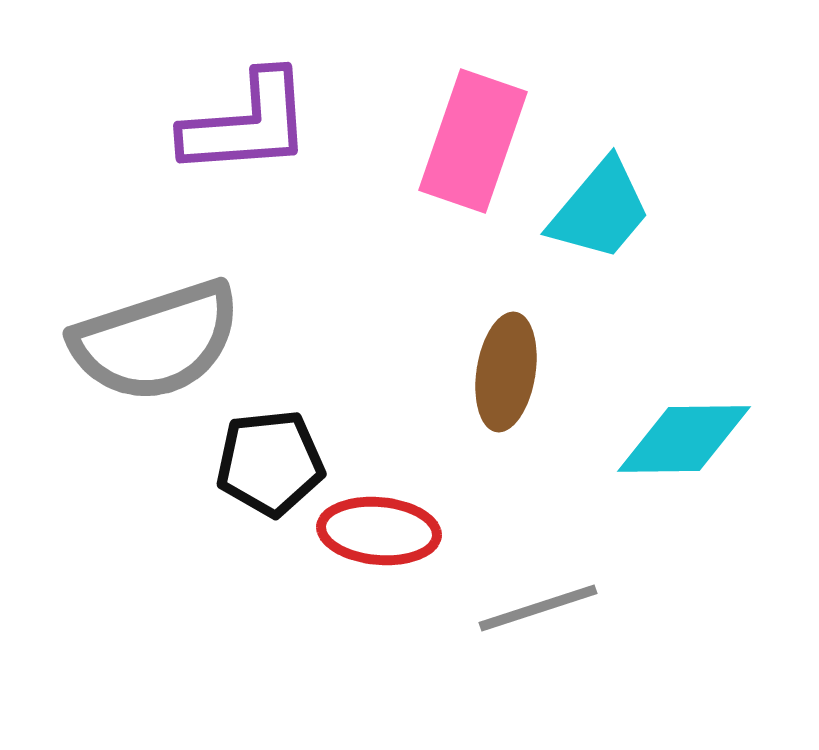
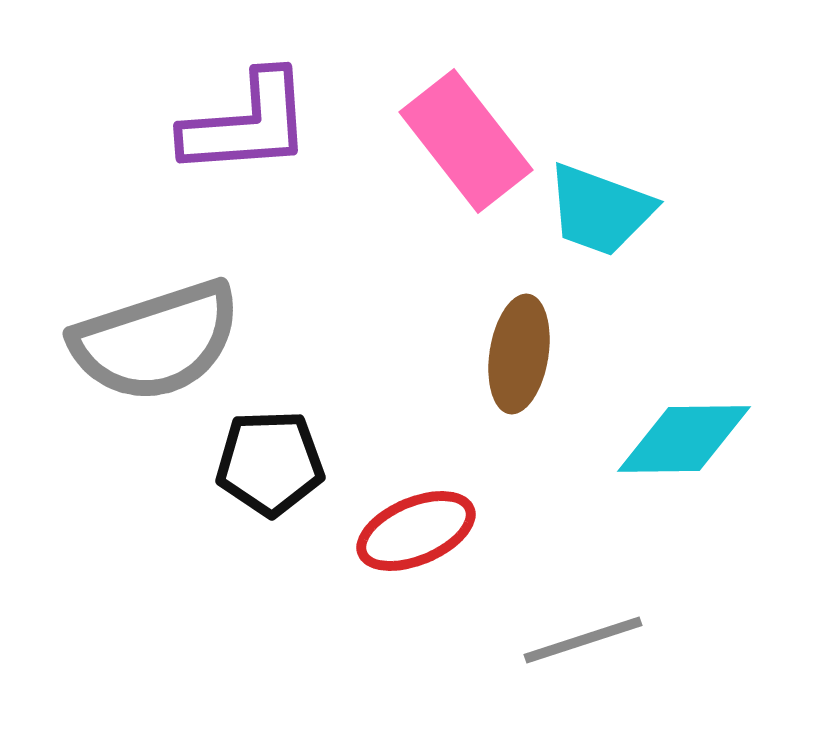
pink rectangle: moved 7 px left; rotated 57 degrees counterclockwise
cyan trapezoid: rotated 70 degrees clockwise
brown ellipse: moved 13 px right, 18 px up
black pentagon: rotated 4 degrees clockwise
red ellipse: moved 37 px right; rotated 28 degrees counterclockwise
gray line: moved 45 px right, 32 px down
